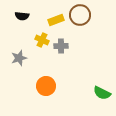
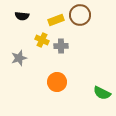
orange circle: moved 11 px right, 4 px up
